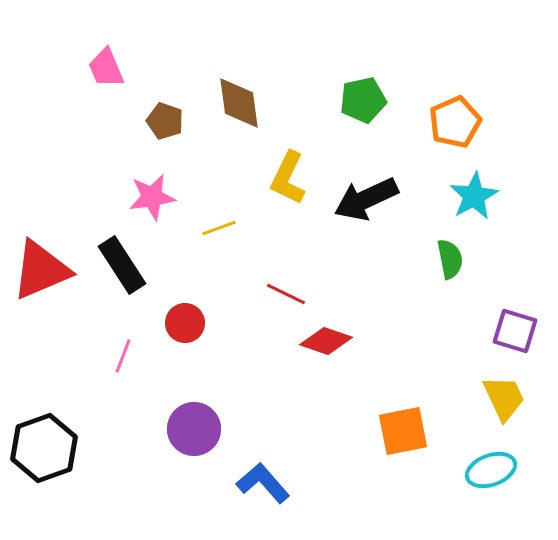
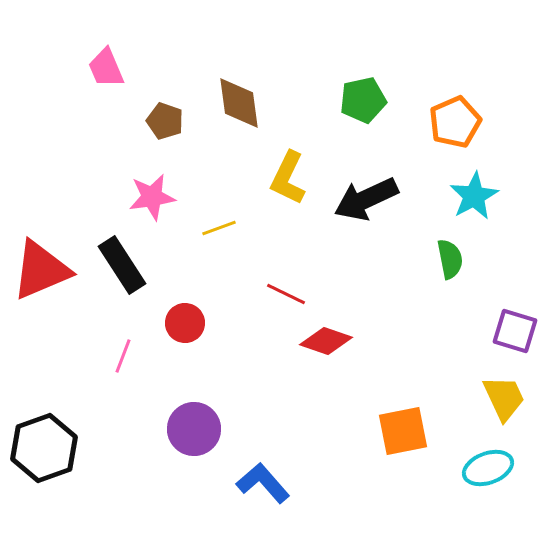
cyan ellipse: moved 3 px left, 2 px up
